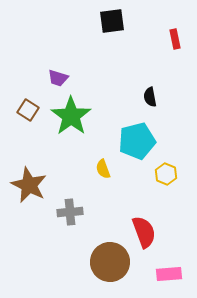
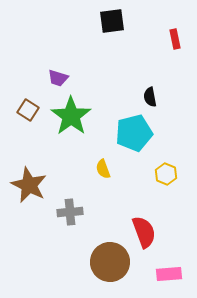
cyan pentagon: moved 3 px left, 8 px up
